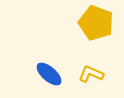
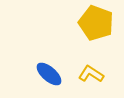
yellow L-shape: rotated 10 degrees clockwise
